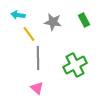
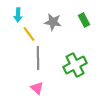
cyan arrow: rotated 96 degrees counterclockwise
